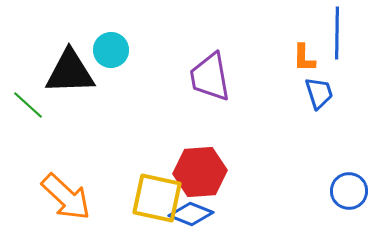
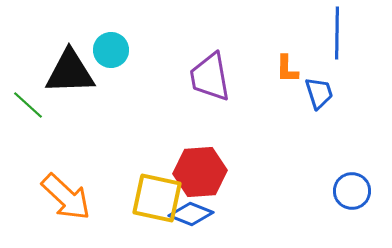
orange L-shape: moved 17 px left, 11 px down
blue circle: moved 3 px right
